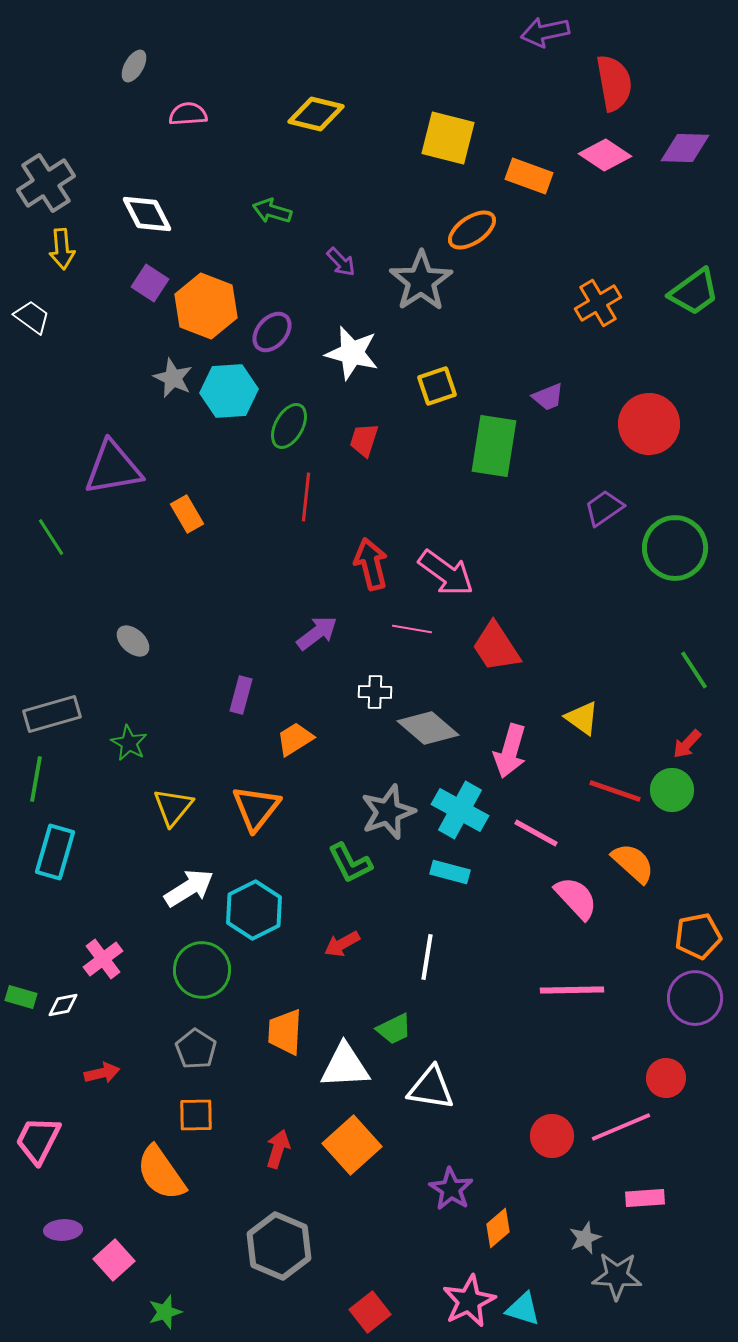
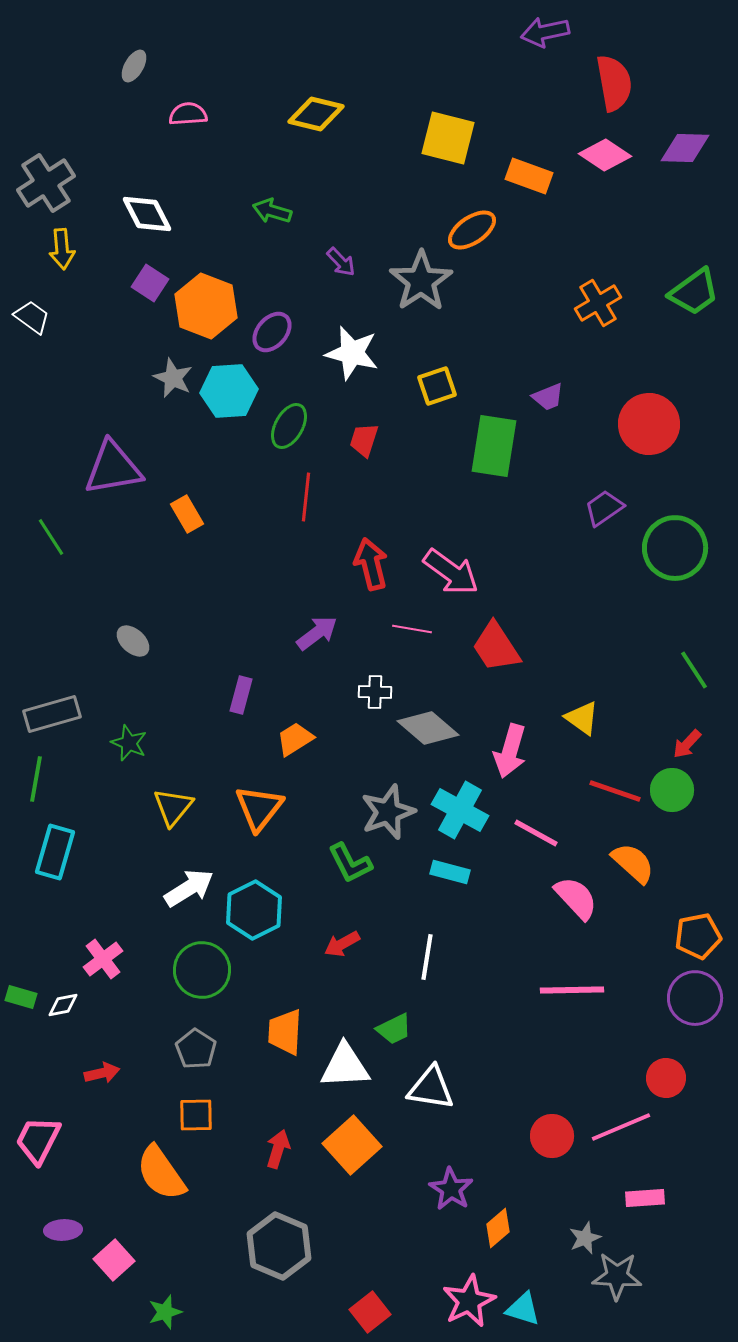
pink arrow at (446, 573): moved 5 px right, 1 px up
green star at (129, 743): rotated 6 degrees counterclockwise
orange triangle at (256, 808): moved 3 px right
